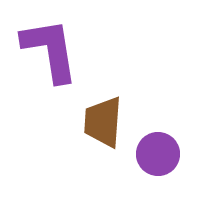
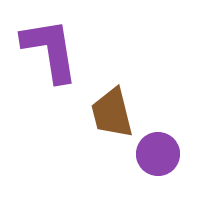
brown trapezoid: moved 9 px right, 9 px up; rotated 18 degrees counterclockwise
